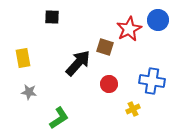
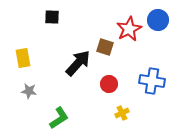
gray star: moved 1 px up
yellow cross: moved 11 px left, 4 px down
